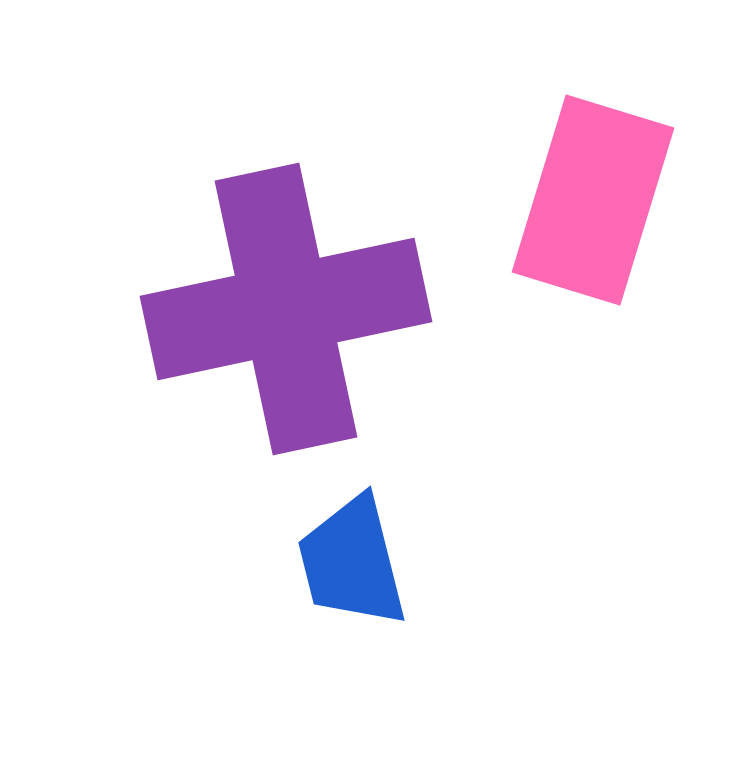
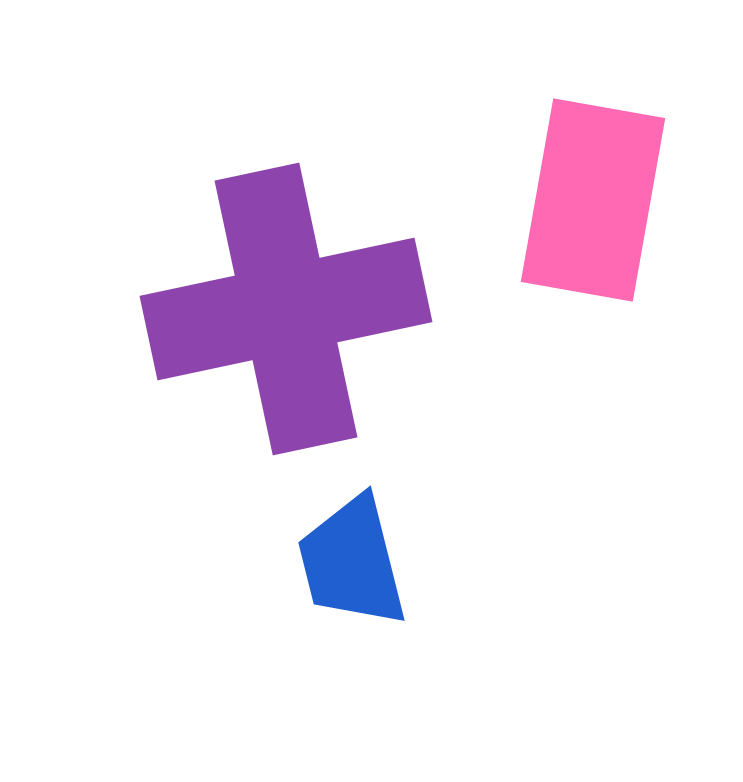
pink rectangle: rotated 7 degrees counterclockwise
